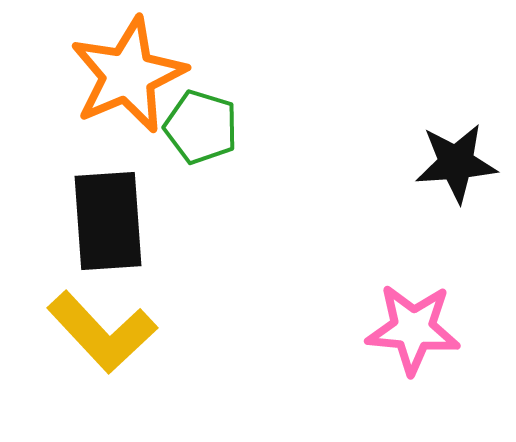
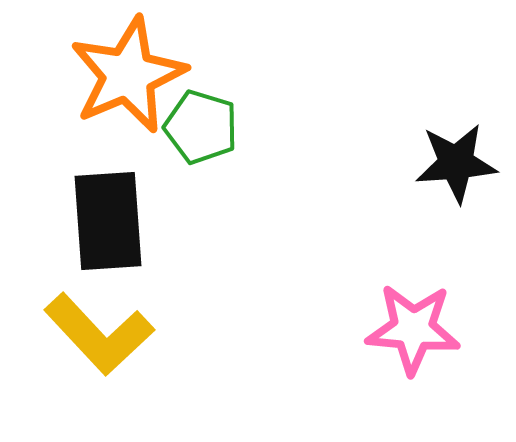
yellow L-shape: moved 3 px left, 2 px down
